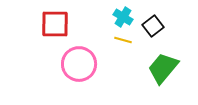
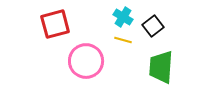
red square: rotated 16 degrees counterclockwise
pink circle: moved 7 px right, 3 px up
green trapezoid: moved 2 px left, 1 px up; rotated 36 degrees counterclockwise
